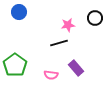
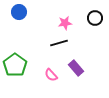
pink star: moved 3 px left, 2 px up
pink semicircle: rotated 40 degrees clockwise
